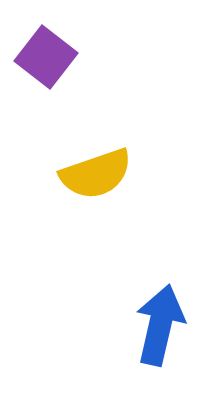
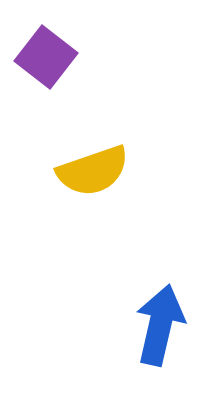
yellow semicircle: moved 3 px left, 3 px up
